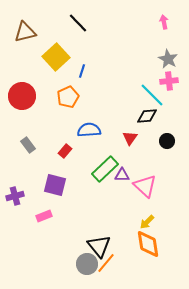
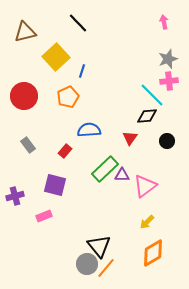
gray star: rotated 24 degrees clockwise
red circle: moved 2 px right
pink triangle: rotated 40 degrees clockwise
orange diamond: moved 5 px right, 9 px down; rotated 68 degrees clockwise
orange line: moved 5 px down
